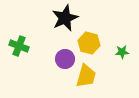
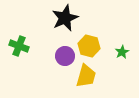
yellow hexagon: moved 3 px down
green star: rotated 24 degrees counterclockwise
purple circle: moved 3 px up
